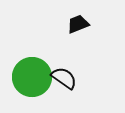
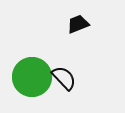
black semicircle: rotated 12 degrees clockwise
